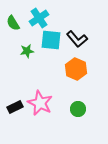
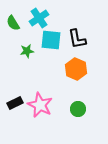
black L-shape: rotated 30 degrees clockwise
pink star: moved 2 px down
black rectangle: moved 4 px up
